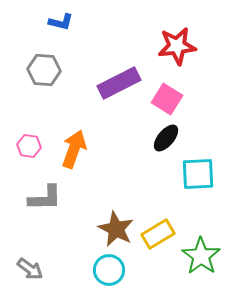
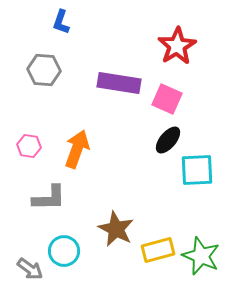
blue L-shape: rotated 95 degrees clockwise
red star: rotated 24 degrees counterclockwise
purple rectangle: rotated 36 degrees clockwise
pink square: rotated 8 degrees counterclockwise
black ellipse: moved 2 px right, 2 px down
orange arrow: moved 3 px right
cyan square: moved 1 px left, 4 px up
gray L-shape: moved 4 px right
yellow rectangle: moved 16 px down; rotated 16 degrees clockwise
green star: rotated 12 degrees counterclockwise
cyan circle: moved 45 px left, 19 px up
